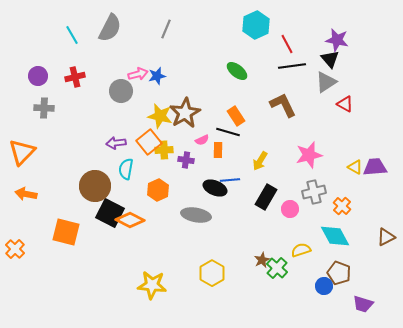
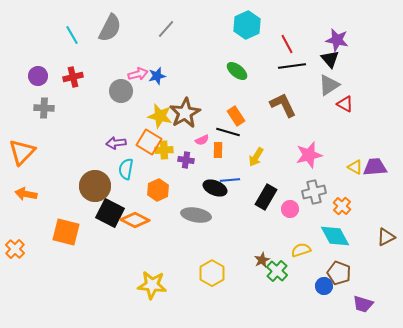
cyan hexagon at (256, 25): moved 9 px left
gray line at (166, 29): rotated 18 degrees clockwise
red cross at (75, 77): moved 2 px left
gray triangle at (326, 82): moved 3 px right, 3 px down
orange square at (149, 142): rotated 20 degrees counterclockwise
yellow arrow at (260, 161): moved 4 px left, 4 px up
orange diamond at (130, 220): moved 5 px right
green cross at (277, 268): moved 3 px down
